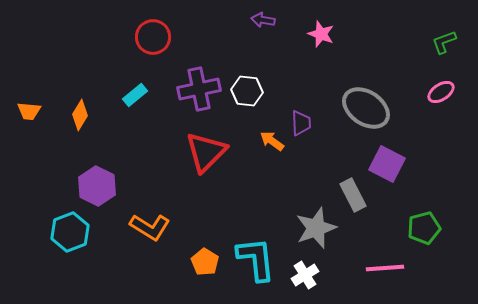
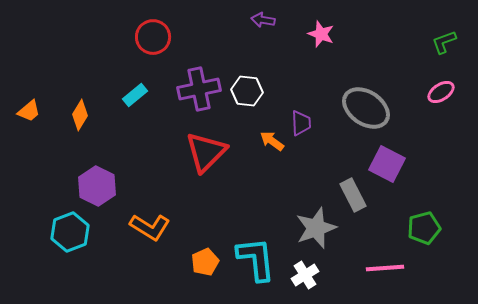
orange trapezoid: rotated 45 degrees counterclockwise
orange pentagon: rotated 16 degrees clockwise
